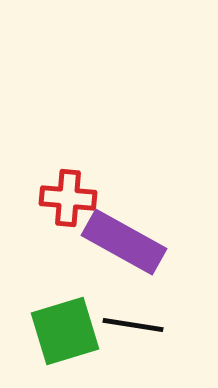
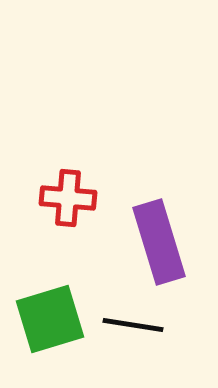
purple rectangle: moved 35 px right; rotated 44 degrees clockwise
green square: moved 15 px left, 12 px up
